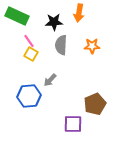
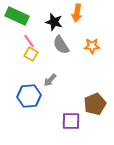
orange arrow: moved 2 px left
black star: rotated 18 degrees clockwise
gray semicircle: rotated 36 degrees counterclockwise
purple square: moved 2 px left, 3 px up
